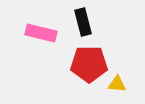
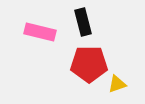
pink rectangle: moved 1 px left, 1 px up
yellow triangle: rotated 24 degrees counterclockwise
